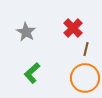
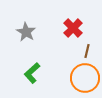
brown line: moved 1 px right, 2 px down
